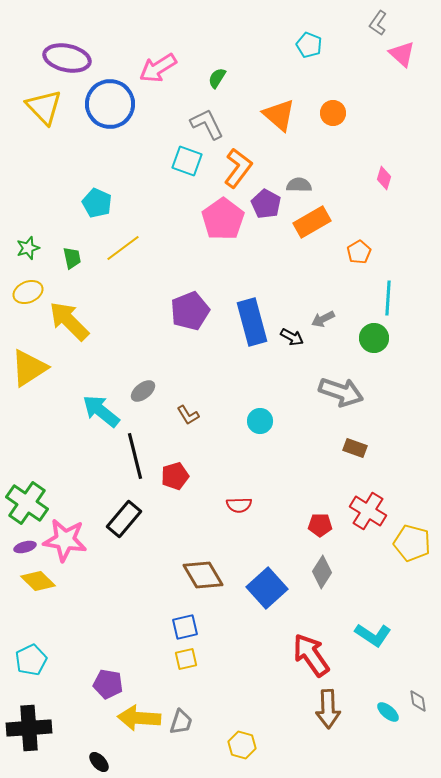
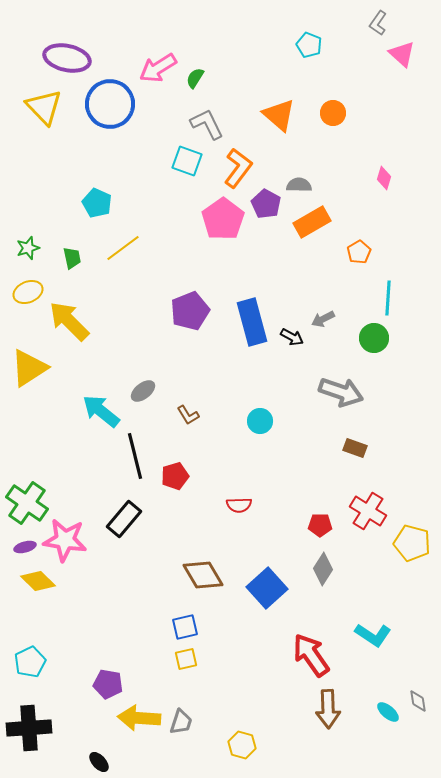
green semicircle at (217, 78): moved 22 px left
gray diamond at (322, 572): moved 1 px right, 3 px up
cyan pentagon at (31, 660): moved 1 px left, 2 px down
